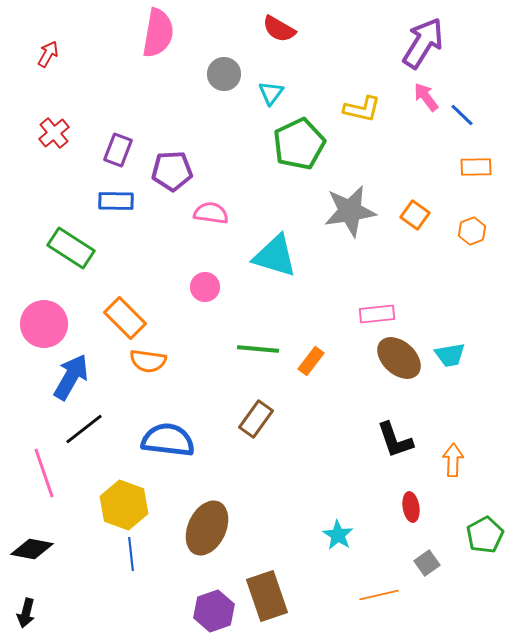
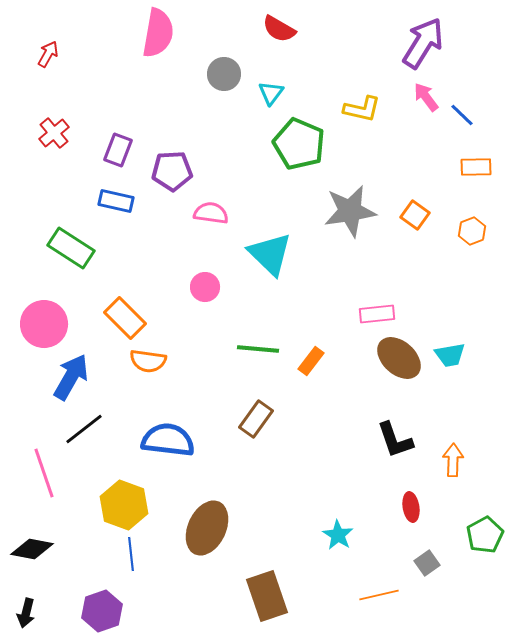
green pentagon at (299, 144): rotated 24 degrees counterclockwise
blue rectangle at (116, 201): rotated 12 degrees clockwise
cyan triangle at (275, 256): moved 5 px left, 2 px up; rotated 27 degrees clockwise
purple hexagon at (214, 611): moved 112 px left
